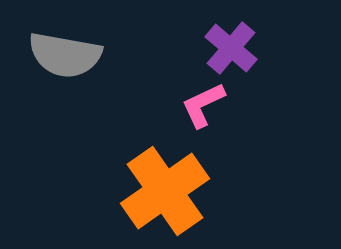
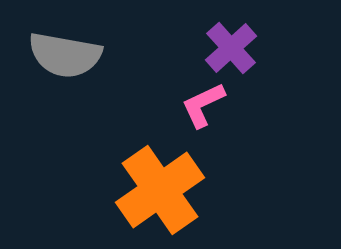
purple cross: rotated 8 degrees clockwise
orange cross: moved 5 px left, 1 px up
